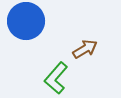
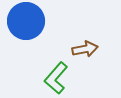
brown arrow: rotated 20 degrees clockwise
